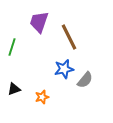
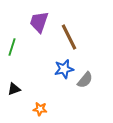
orange star: moved 2 px left, 12 px down; rotated 24 degrees clockwise
